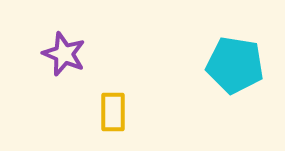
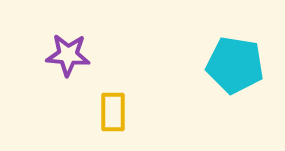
purple star: moved 4 px right, 1 px down; rotated 18 degrees counterclockwise
